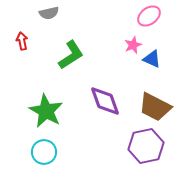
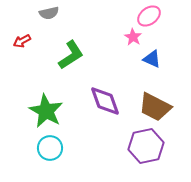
red arrow: rotated 108 degrees counterclockwise
pink star: moved 8 px up; rotated 18 degrees counterclockwise
cyan circle: moved 6 px right, 4 px up
